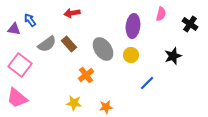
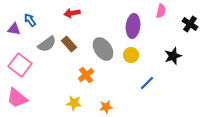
pink semicircle: moved 3 px up
